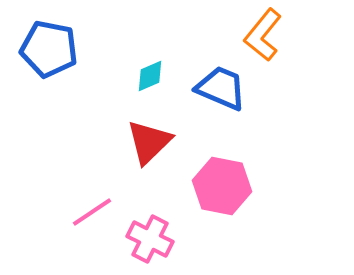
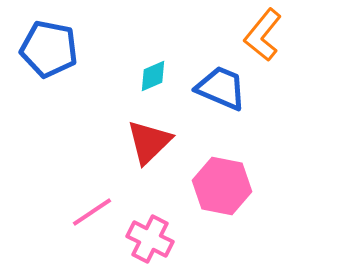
cyan diamond: moved 3 px right
